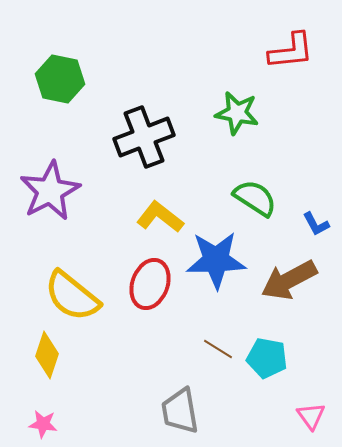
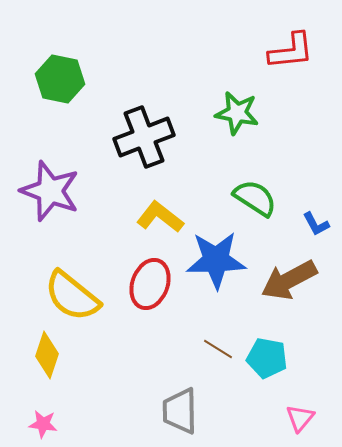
purple star: rotated 24 degrees counterclockwise
gray trapezoid: rotated 9 degrees clockwise
pink triangle: moved 11 px left, 2 px down; rotated 16 degrees clockwise
